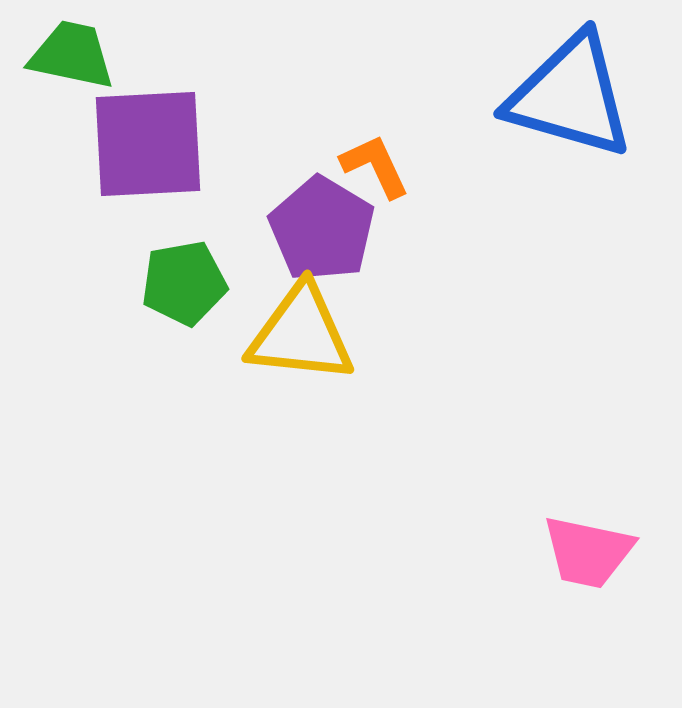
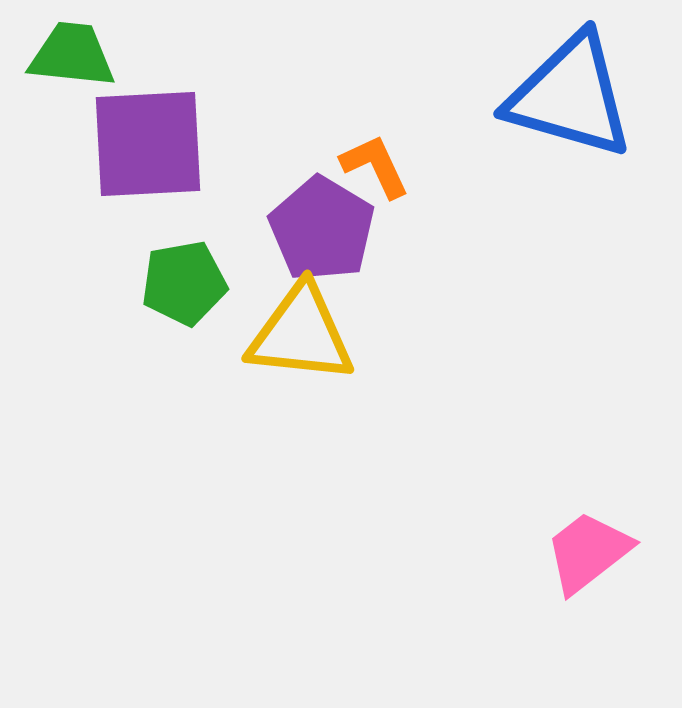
green trapezoid: rotated 6 degrees counterclockwise
pink trapezoid: rotated 130 degrees clockwise
